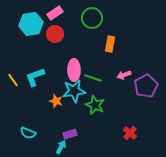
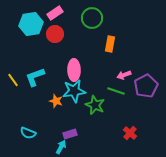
green line: moved 23 px right, 13 px down
